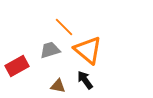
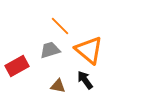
orange line: moved 4 px left, 1 px up
orange triangle: moved 1 px right
